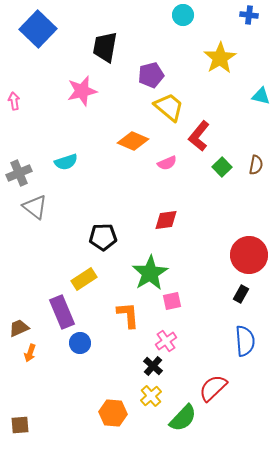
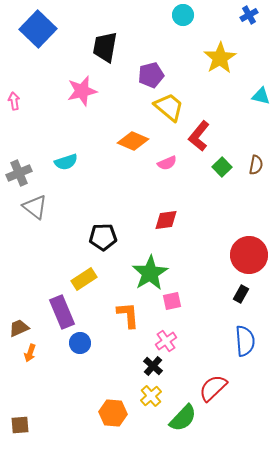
blue cross: rotated 36 degrees counterclockwise
